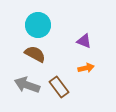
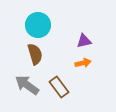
purple triangle: rotated 35 degrees counterclockwise
brown semicircle: rotated 45 degrees clockwise
orange arrow: moved 3 px left, 5 px up
gray arrow: rotated 15 degrees clockwise
